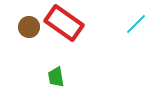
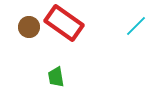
cyan line: moved 2 px down
